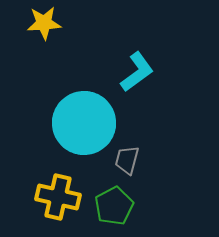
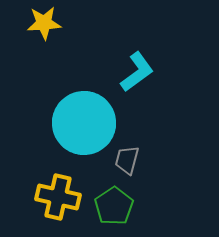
green pentagon: rotated 6 degrees counterclockwise
